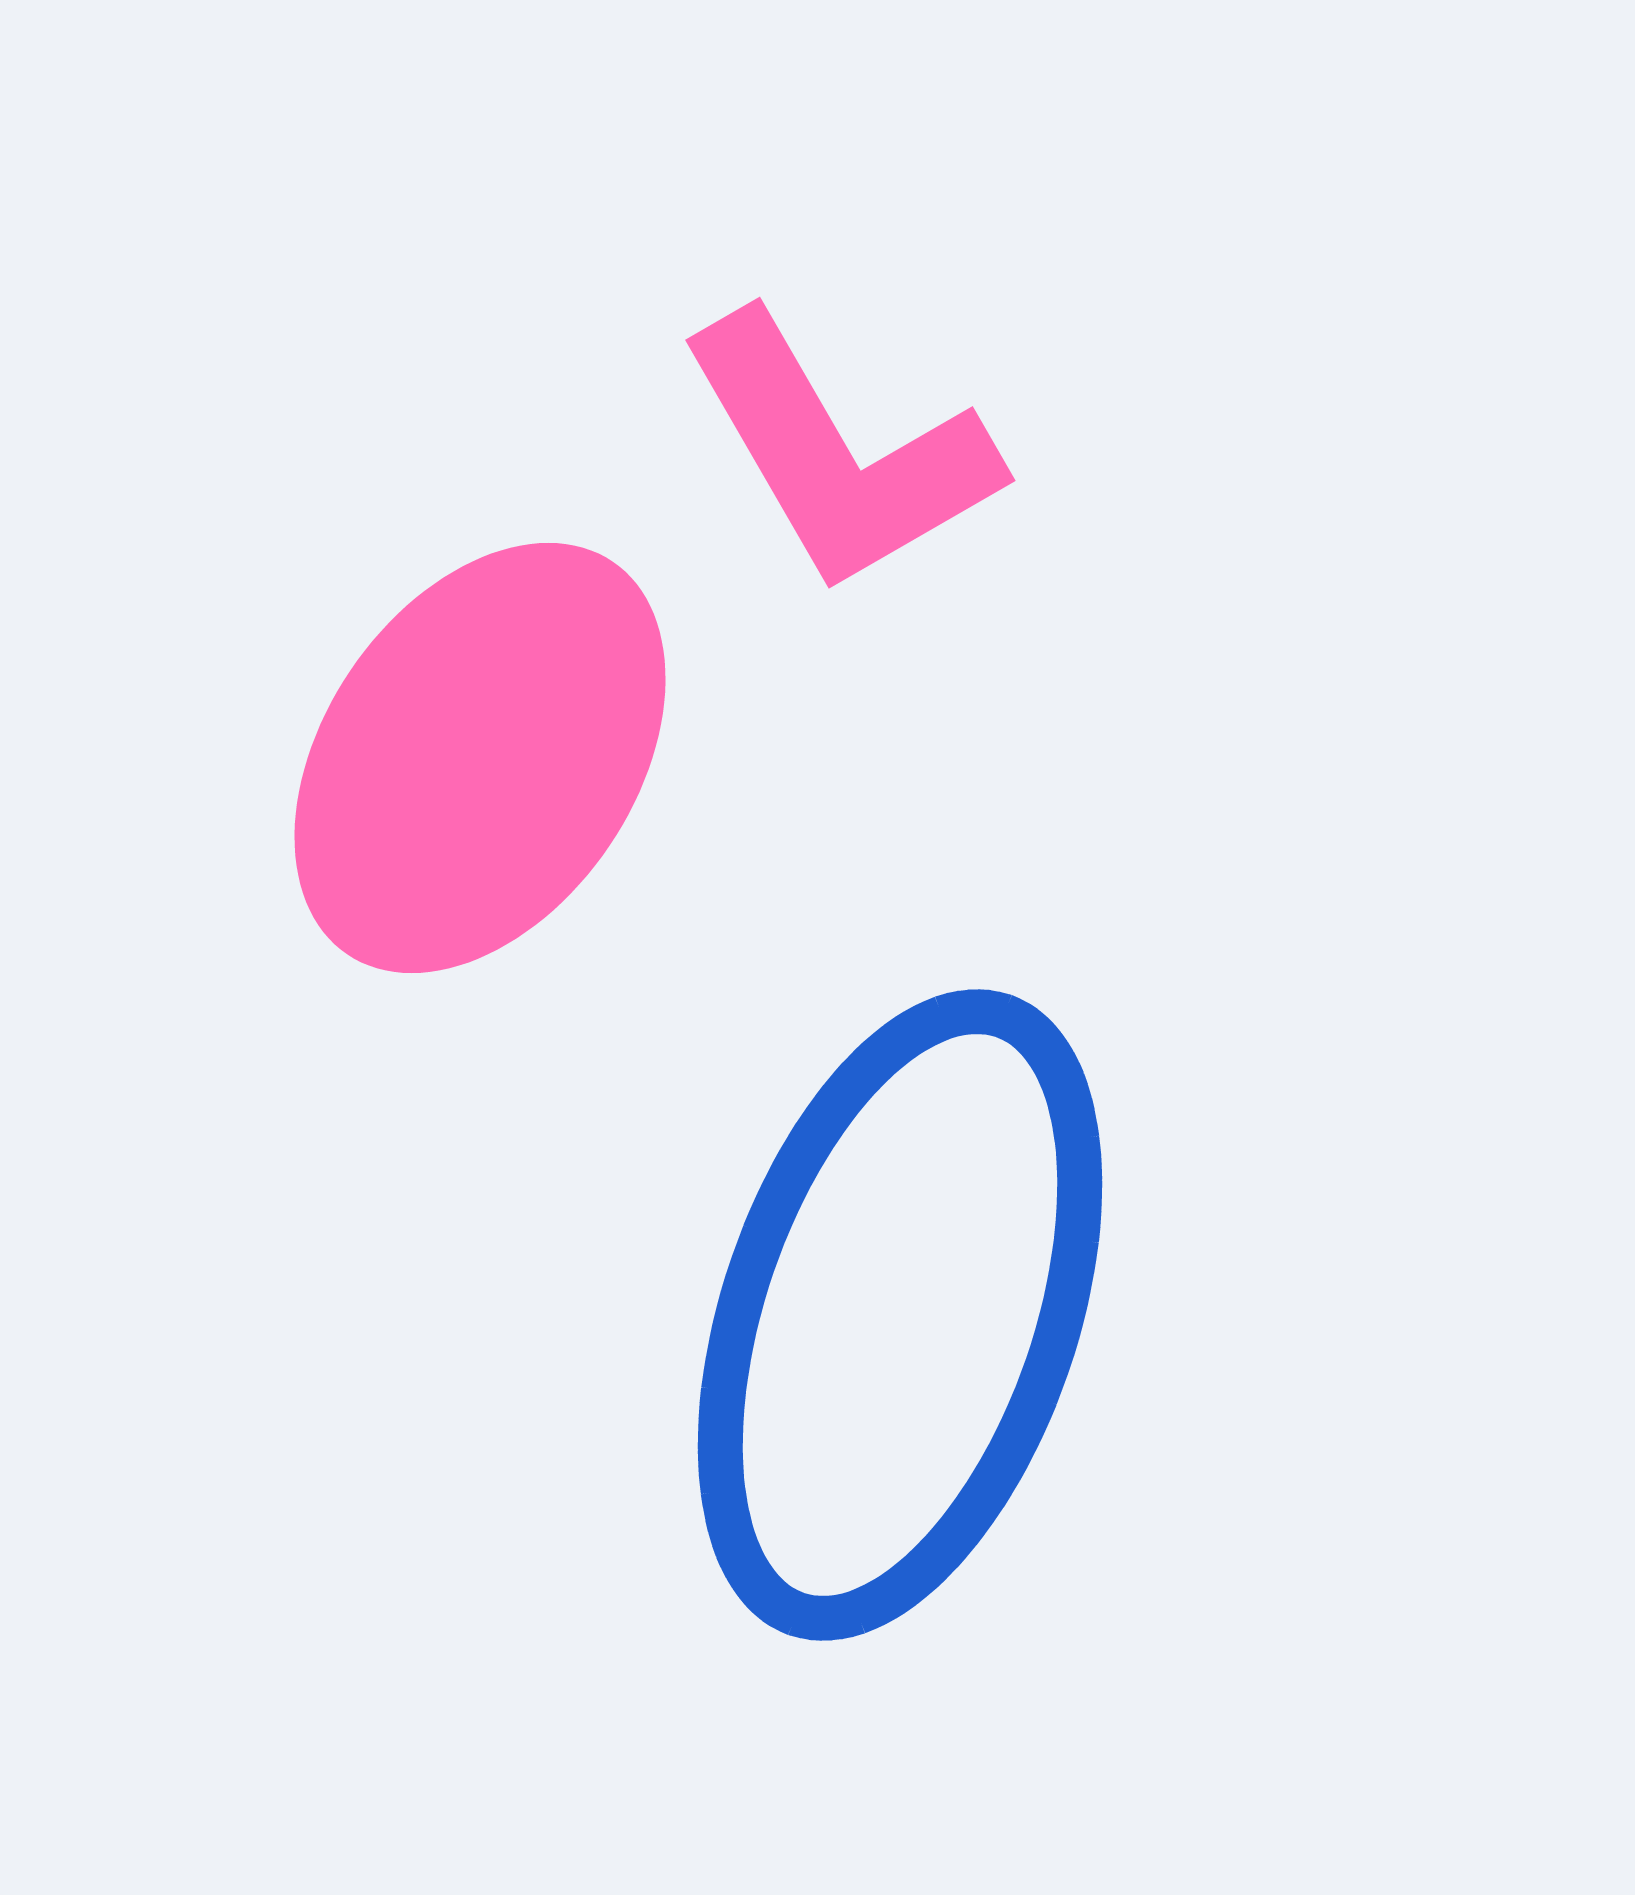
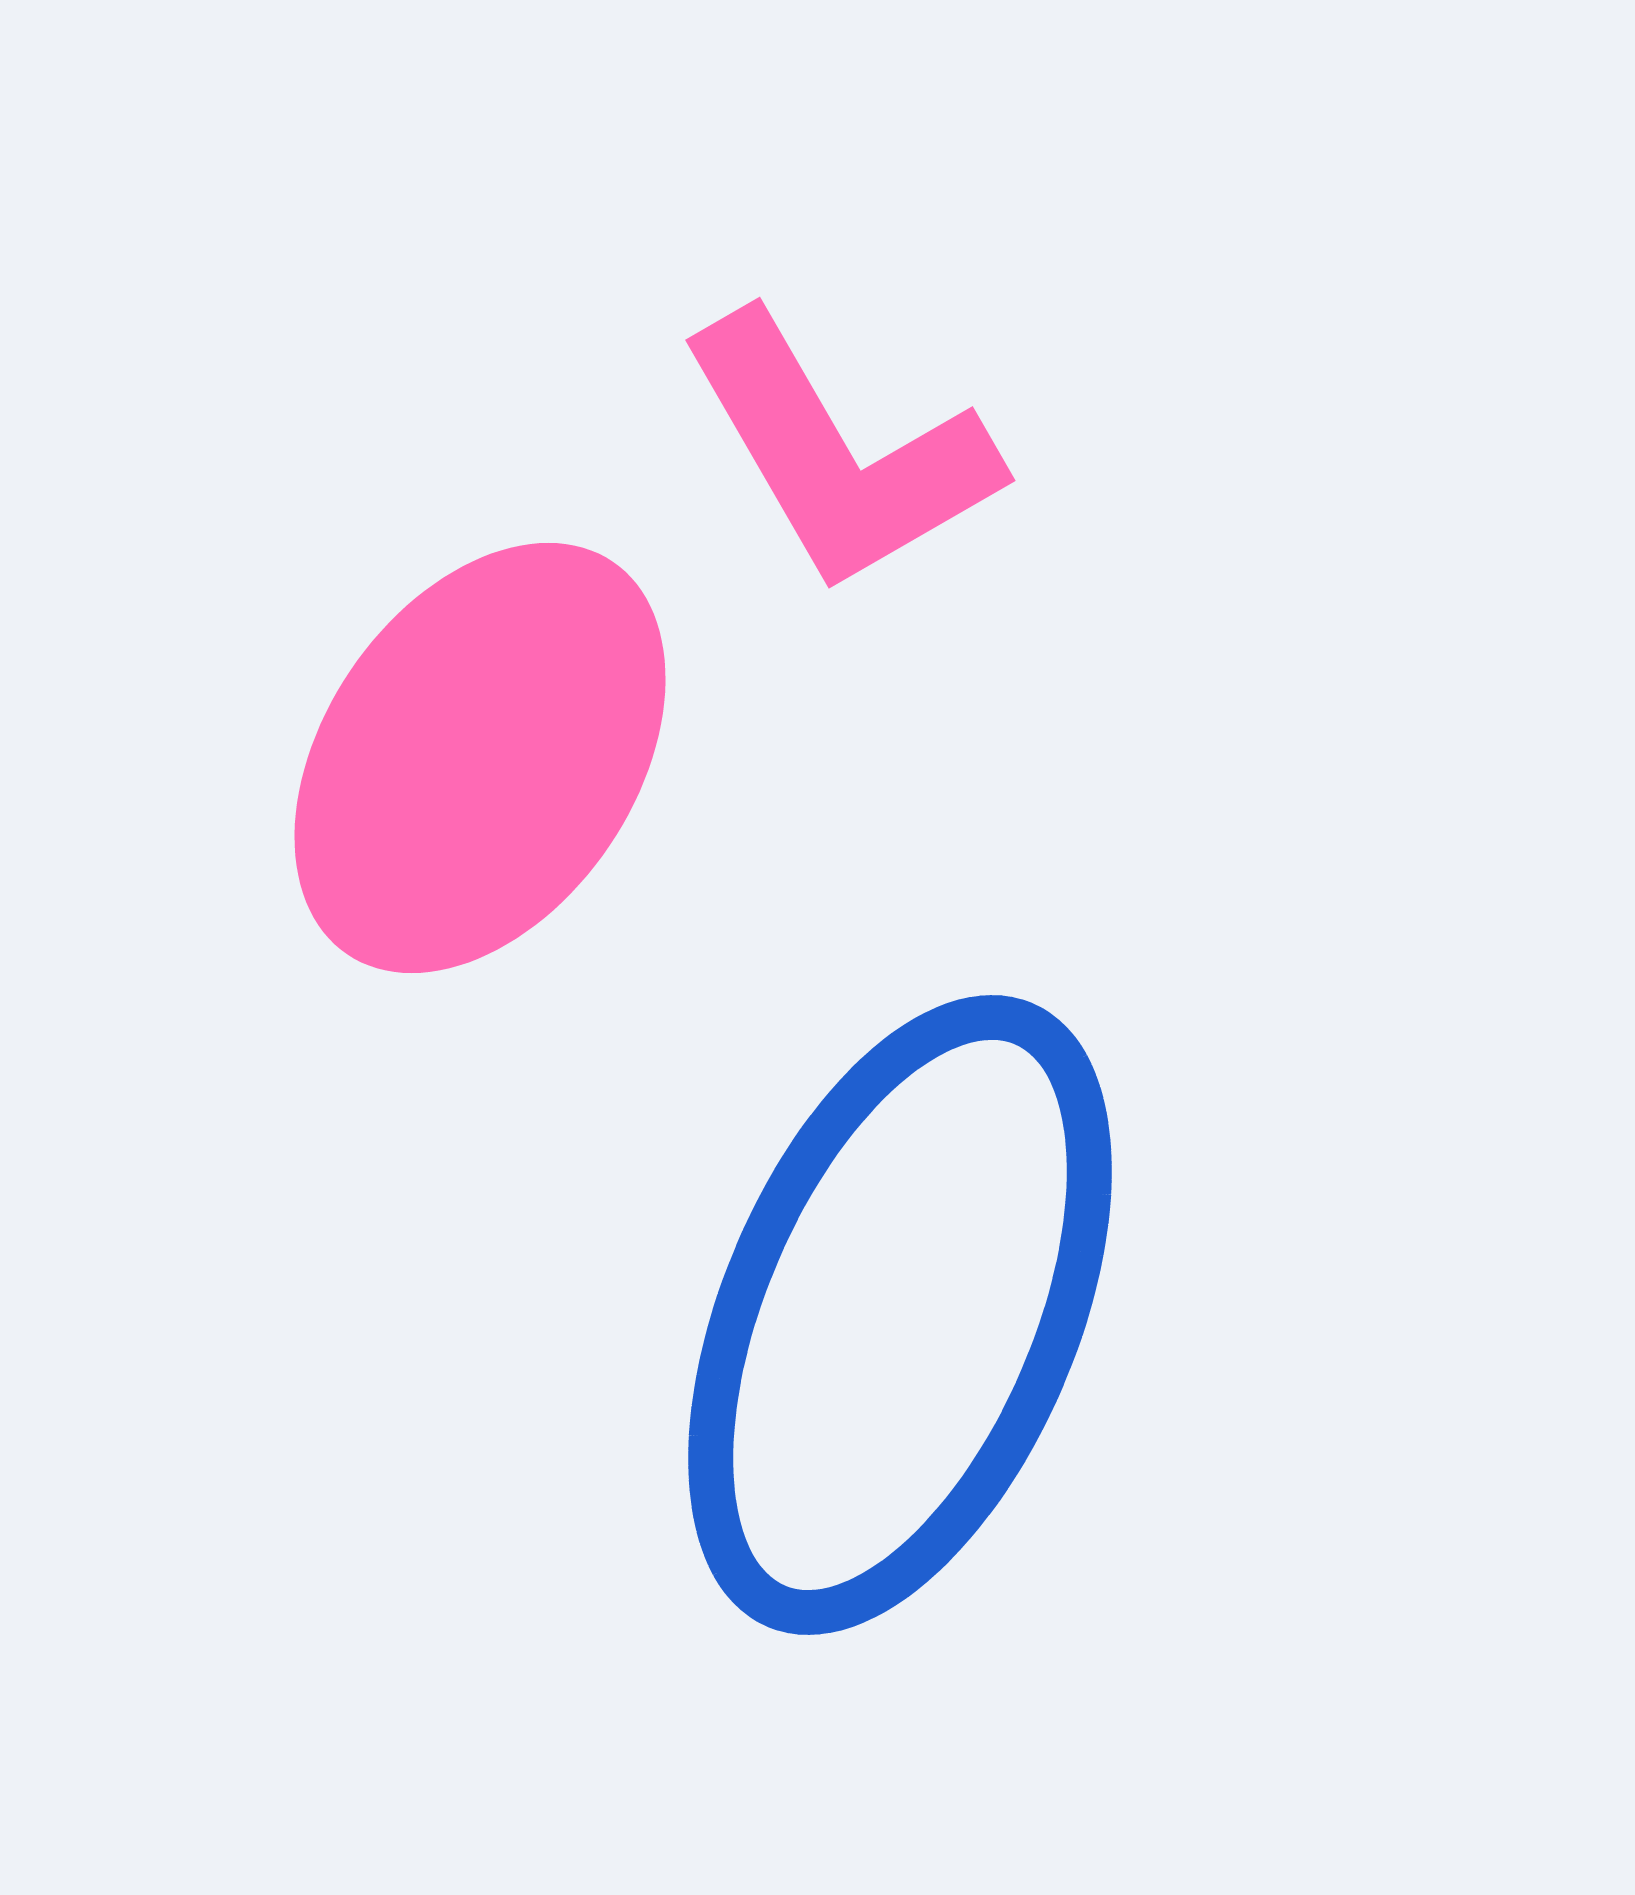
blue ellipse: rotated 4 degrees clockwise
